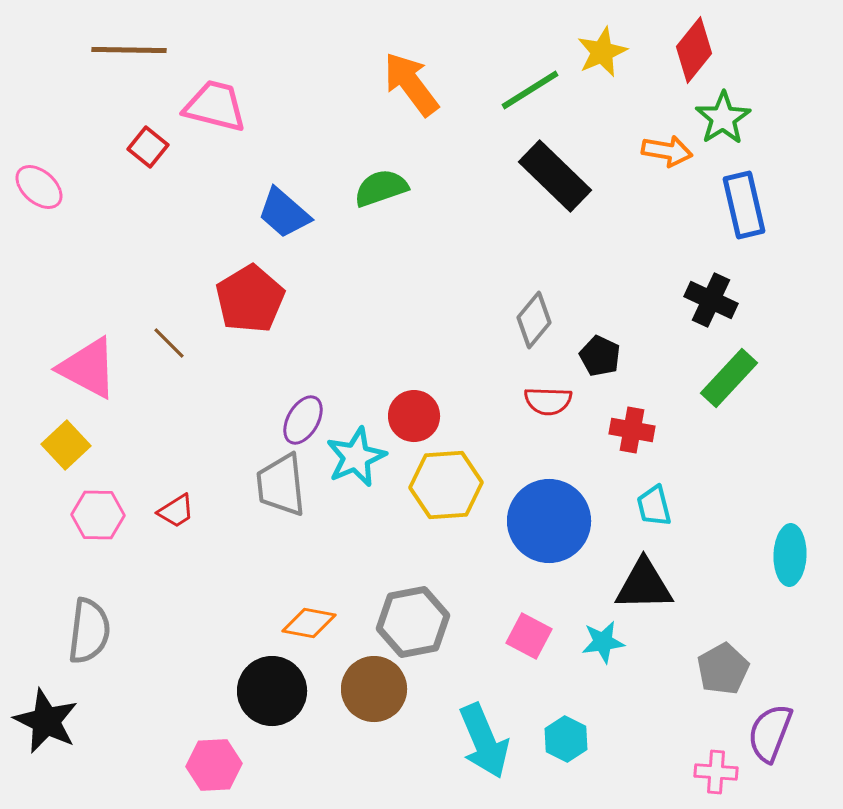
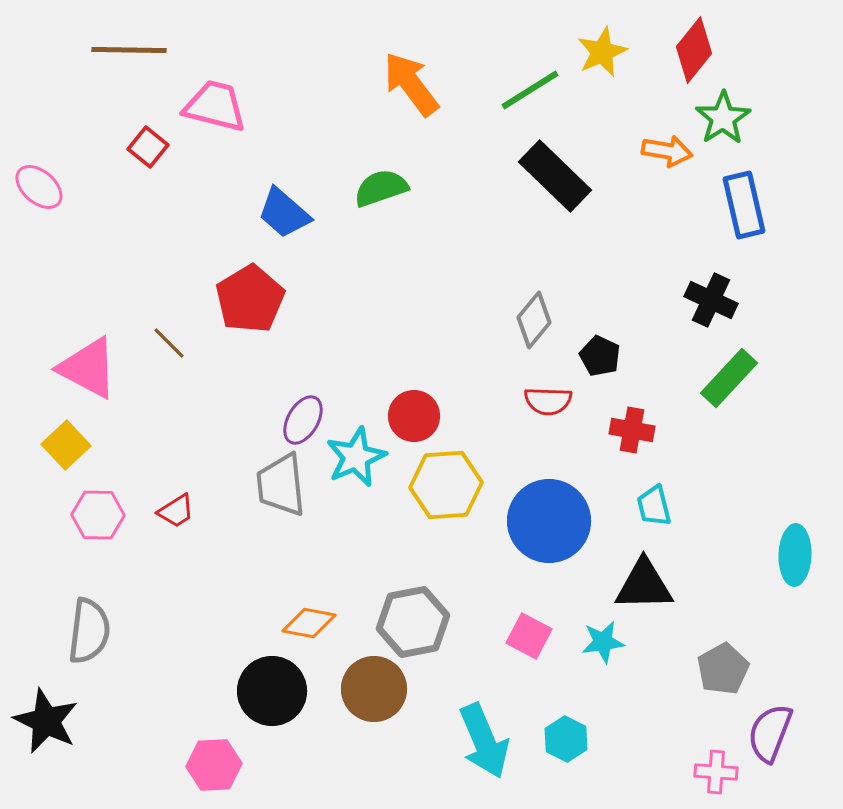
cyan ellipse at (790, 555): moved 5 px right
